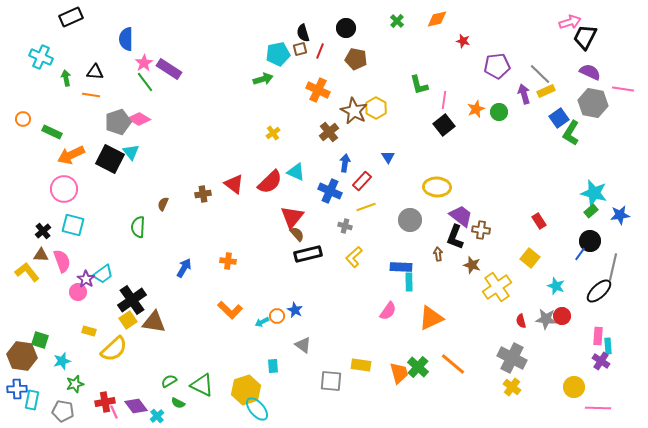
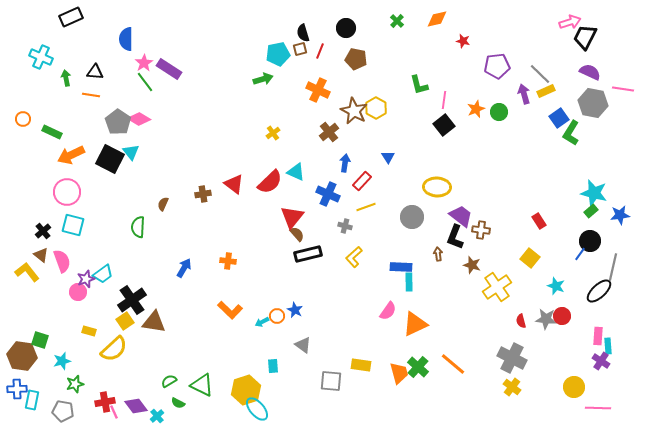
gray pentagon at (118, 122): rotated 20 degrees counterclockwise
pink circle at (64, 189): moved 3 px right, 3 px down
blue cross at (330, 191): moved 2 px left, 3 px down
gray circle at (410, 220): moved 2 px right, 3 px up
brown triangle at (41, 255): rotated 35 degrees clockwise
purple star at (86, 279): rotated 18 degrees clockwise
orange triangle at (431, 318): moved 16 px left, 6 px down
yellow square at (128, 320): moved 3 px left, 1 px down
